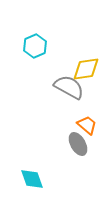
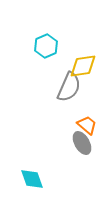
cyan hexagon: moved 11 px right
yellow diamond: moved 3 px left, 3 px up
gray semicircle: rotated 84 degrees clockwise
gray ellipse: moved 4 px right, 1 px up
